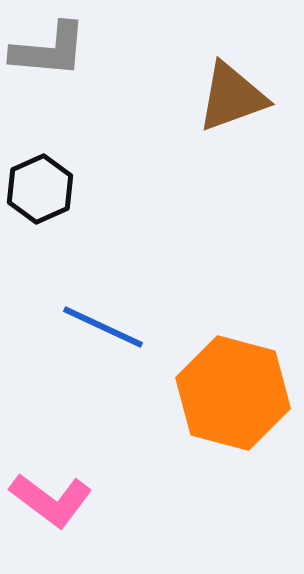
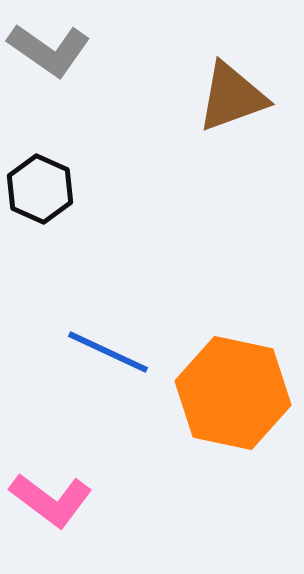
gray L-shape: rotated 30 degrees clockwise
black hexagon: rotated 12 degrees counterclockwise
blue line: moved 5 px right, 25 px down
orange hexagon: rotated 3 degrees counterclockwise
